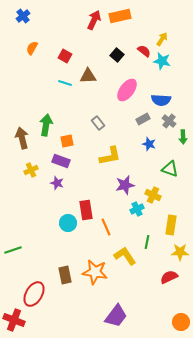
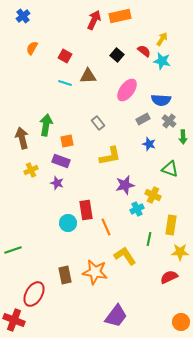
green line at (147, 242): moved 2 px right, 3 px up
